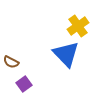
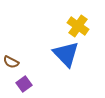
yellow cross: rotated 20 degrees counterclockwise
